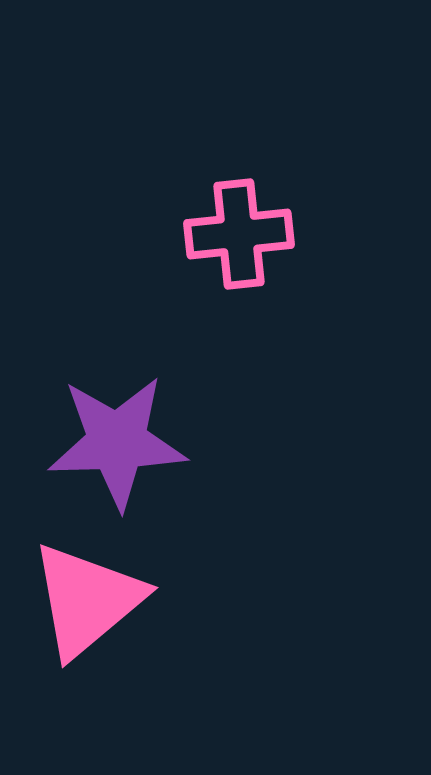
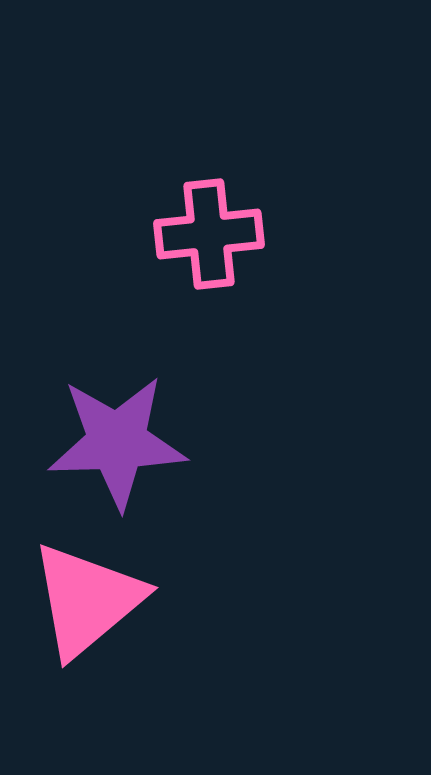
pink cross: moved 30 px left
